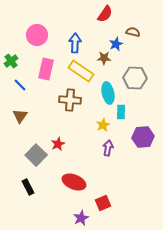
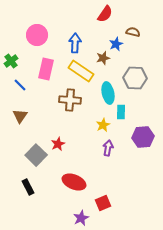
brown star: moved 1 px left; rotated 16 degrees counterclockwise
